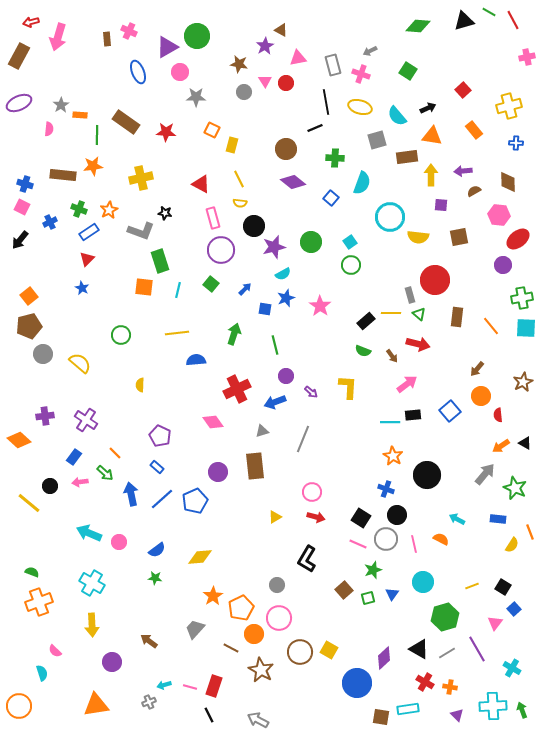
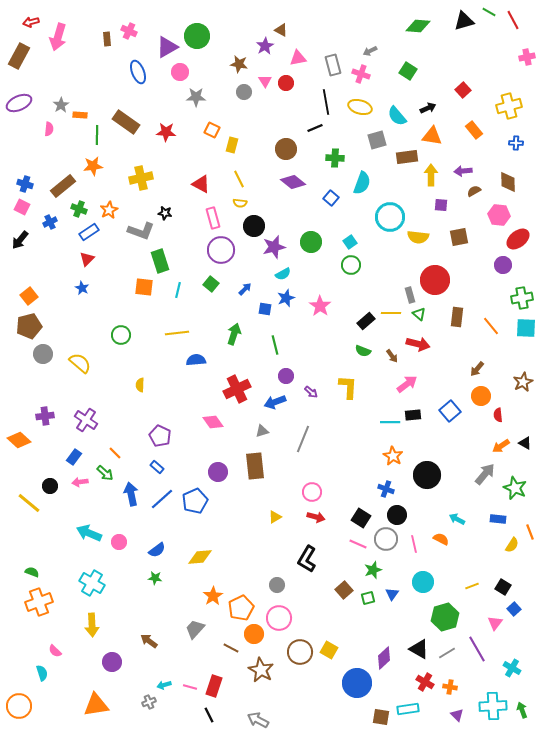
brown rectangle at (63, 175): moved 11 px down; rotated 45 degrees counterclockwise
